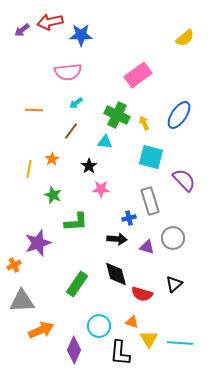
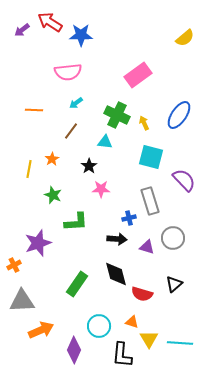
red arrow: rotated 45 degrees clockwise
black L-shape: moved 2 px right, 2 px down
